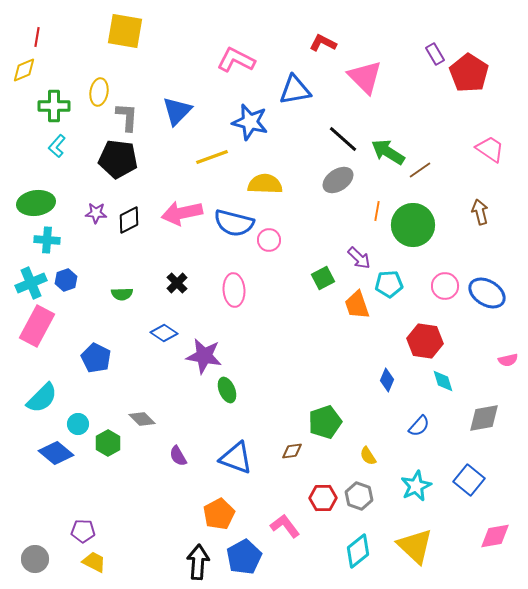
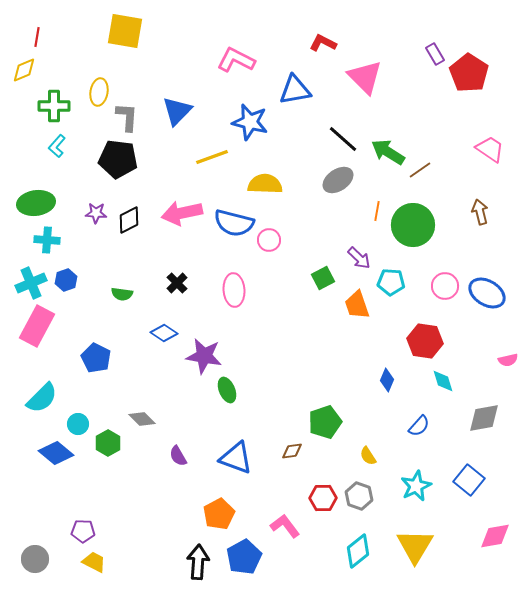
cyan pentagon at (389, 284): moved 2 px right, 2 px up; rotated 8 degrees clockwise
green semicircle at (122, 294): rotated 10 degrees clockwise
yellow triangle at (415, 546): rotated 18 degrees clockwise
